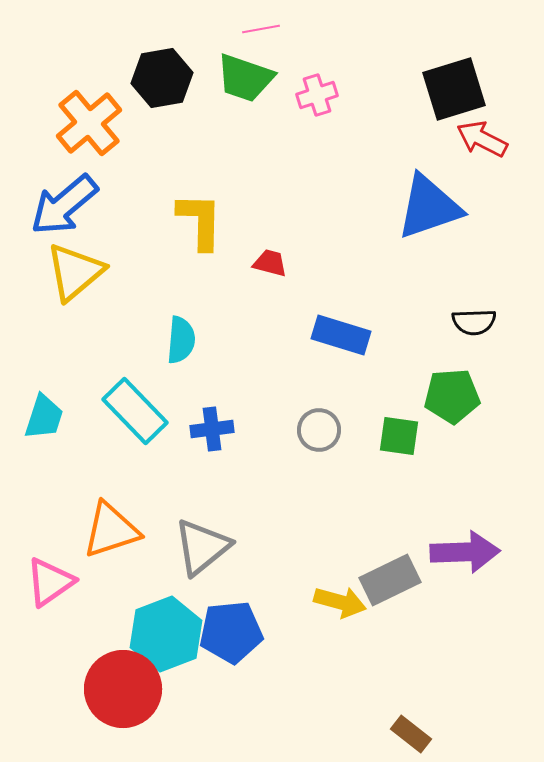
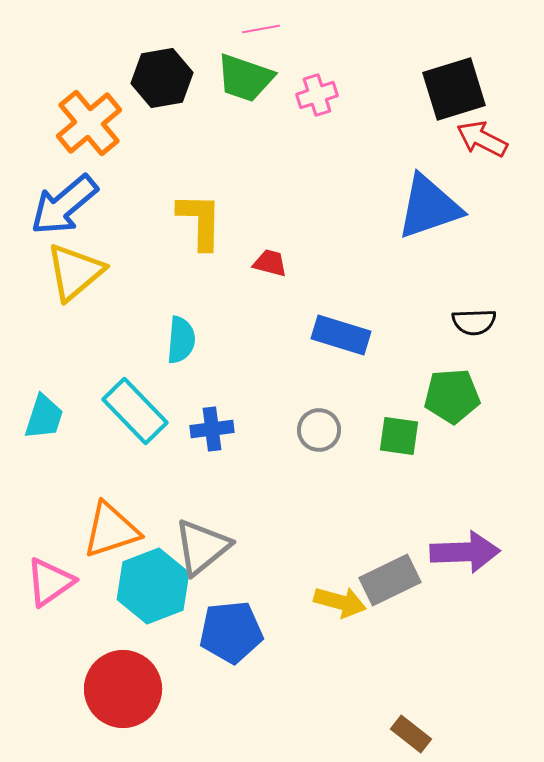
cyan hexagon: moved 13 px left, 48 px up
